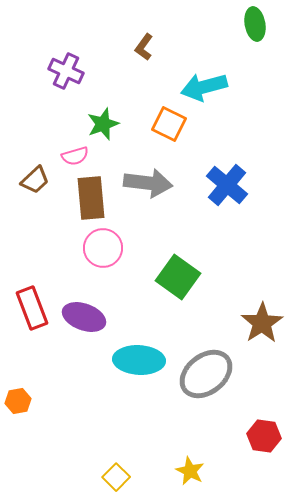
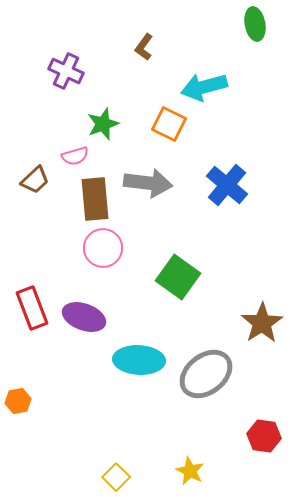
brown rectangle: moved 4 px right, 1 px down
